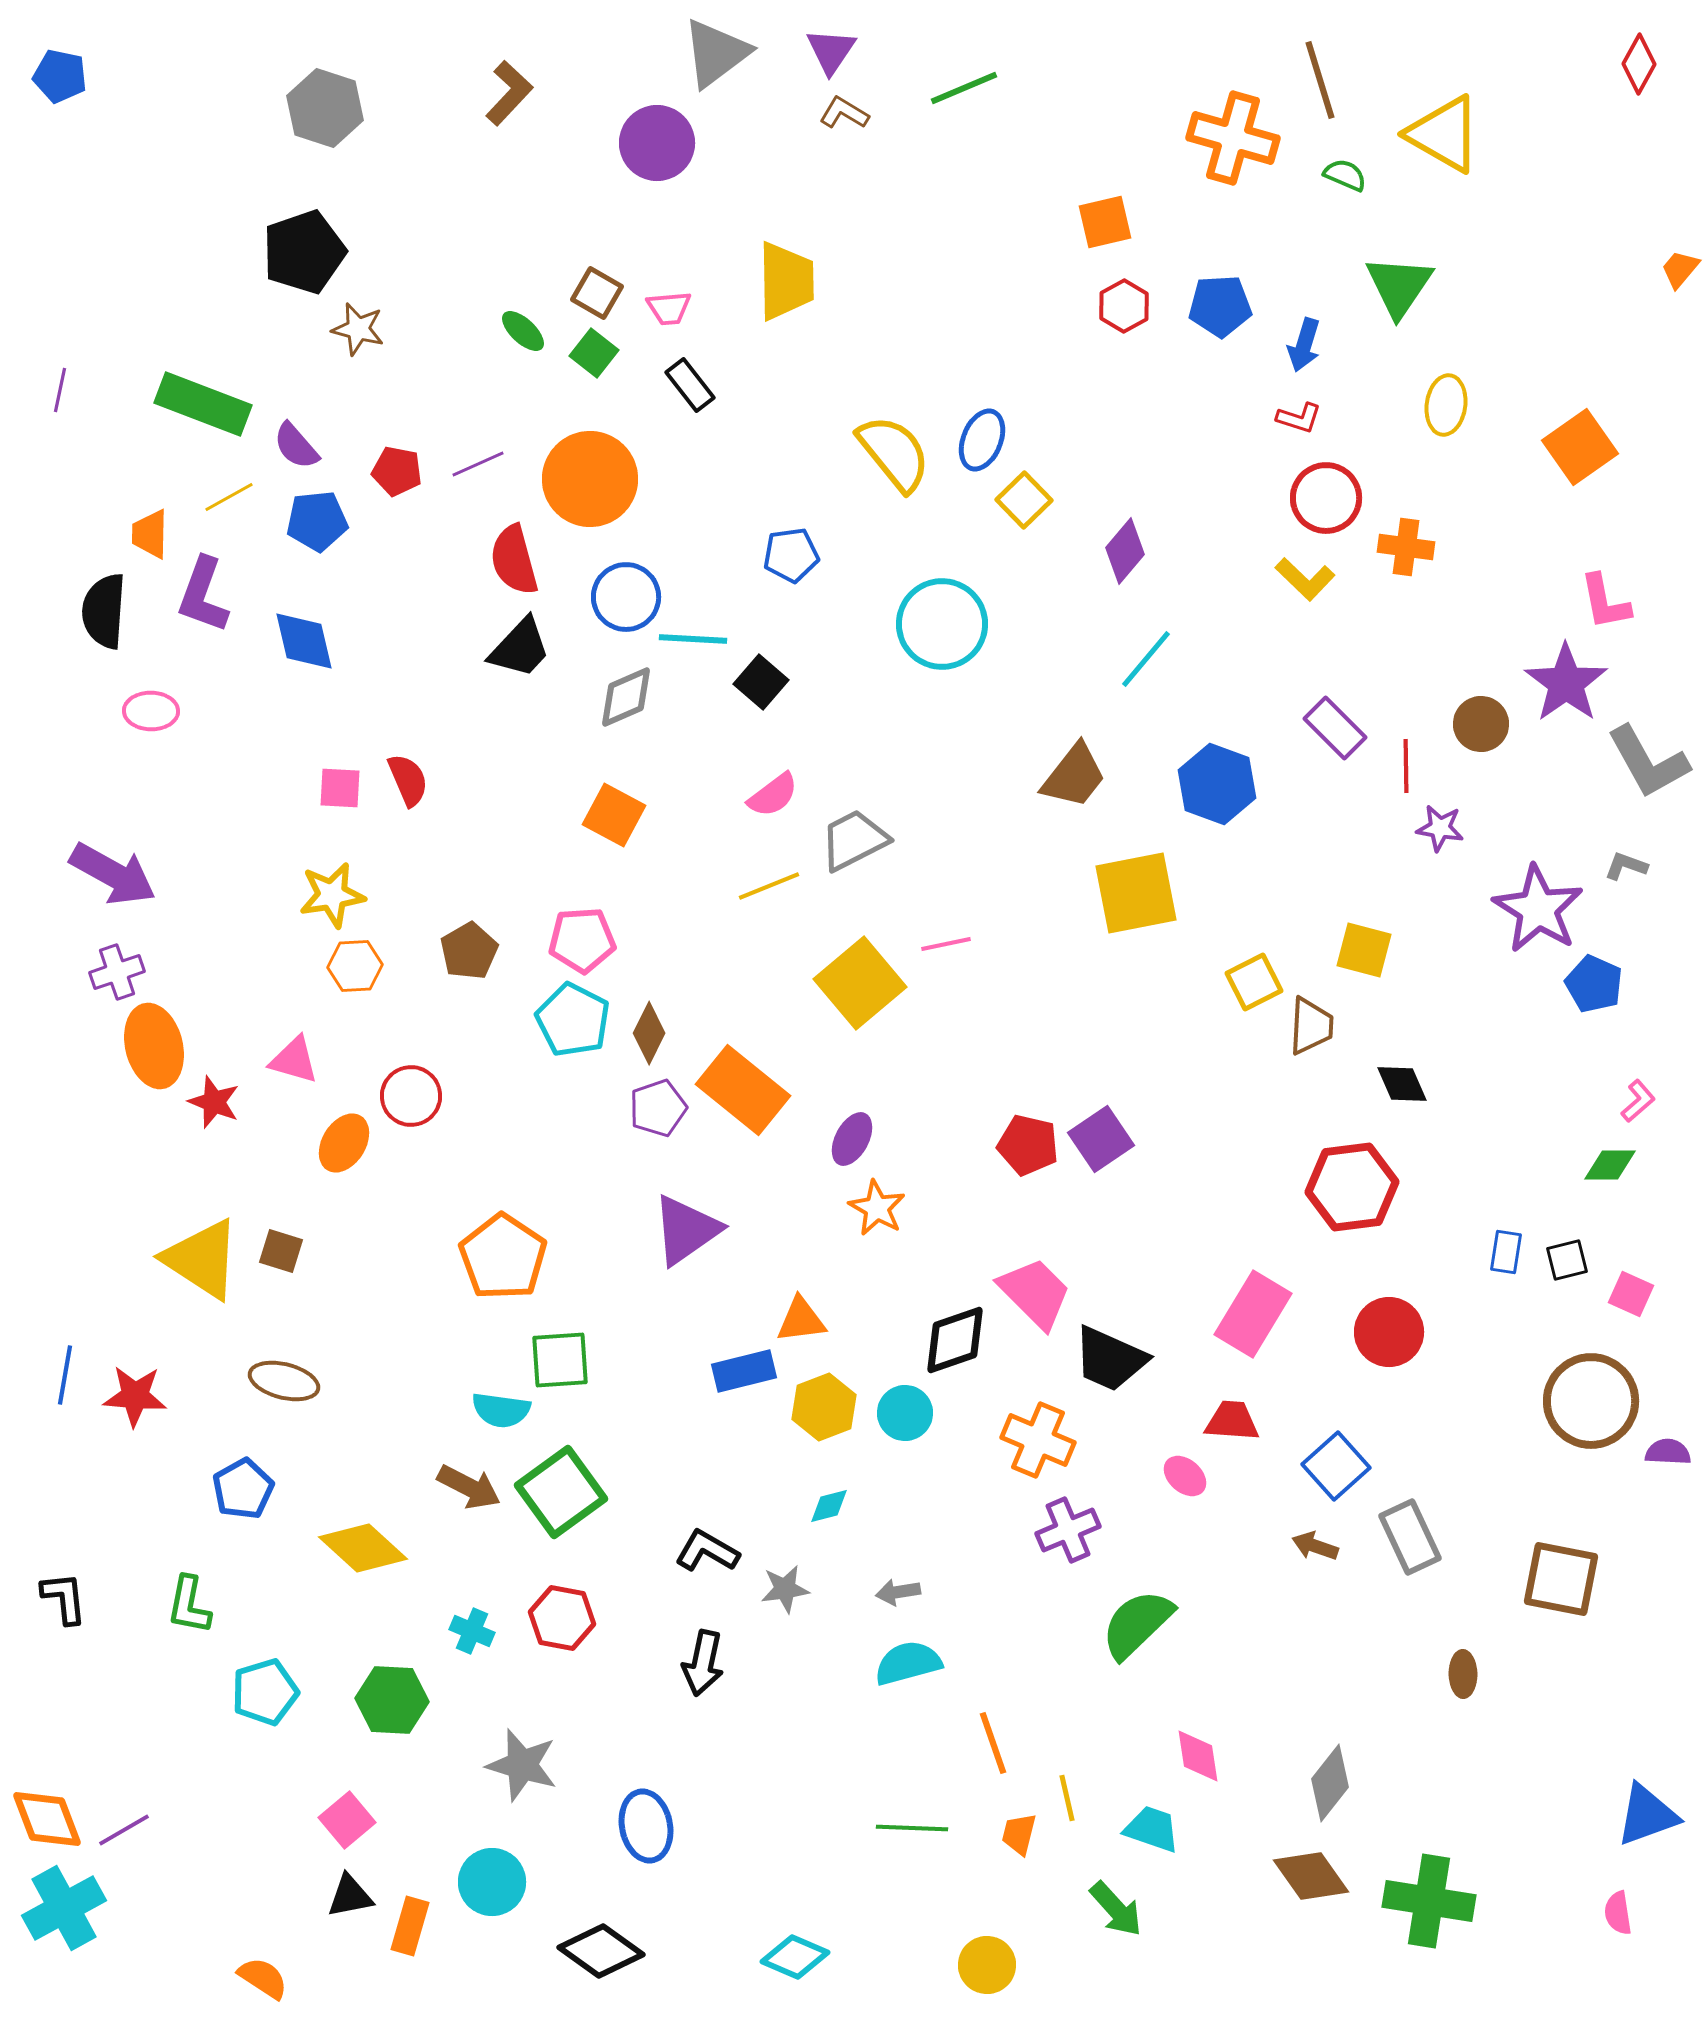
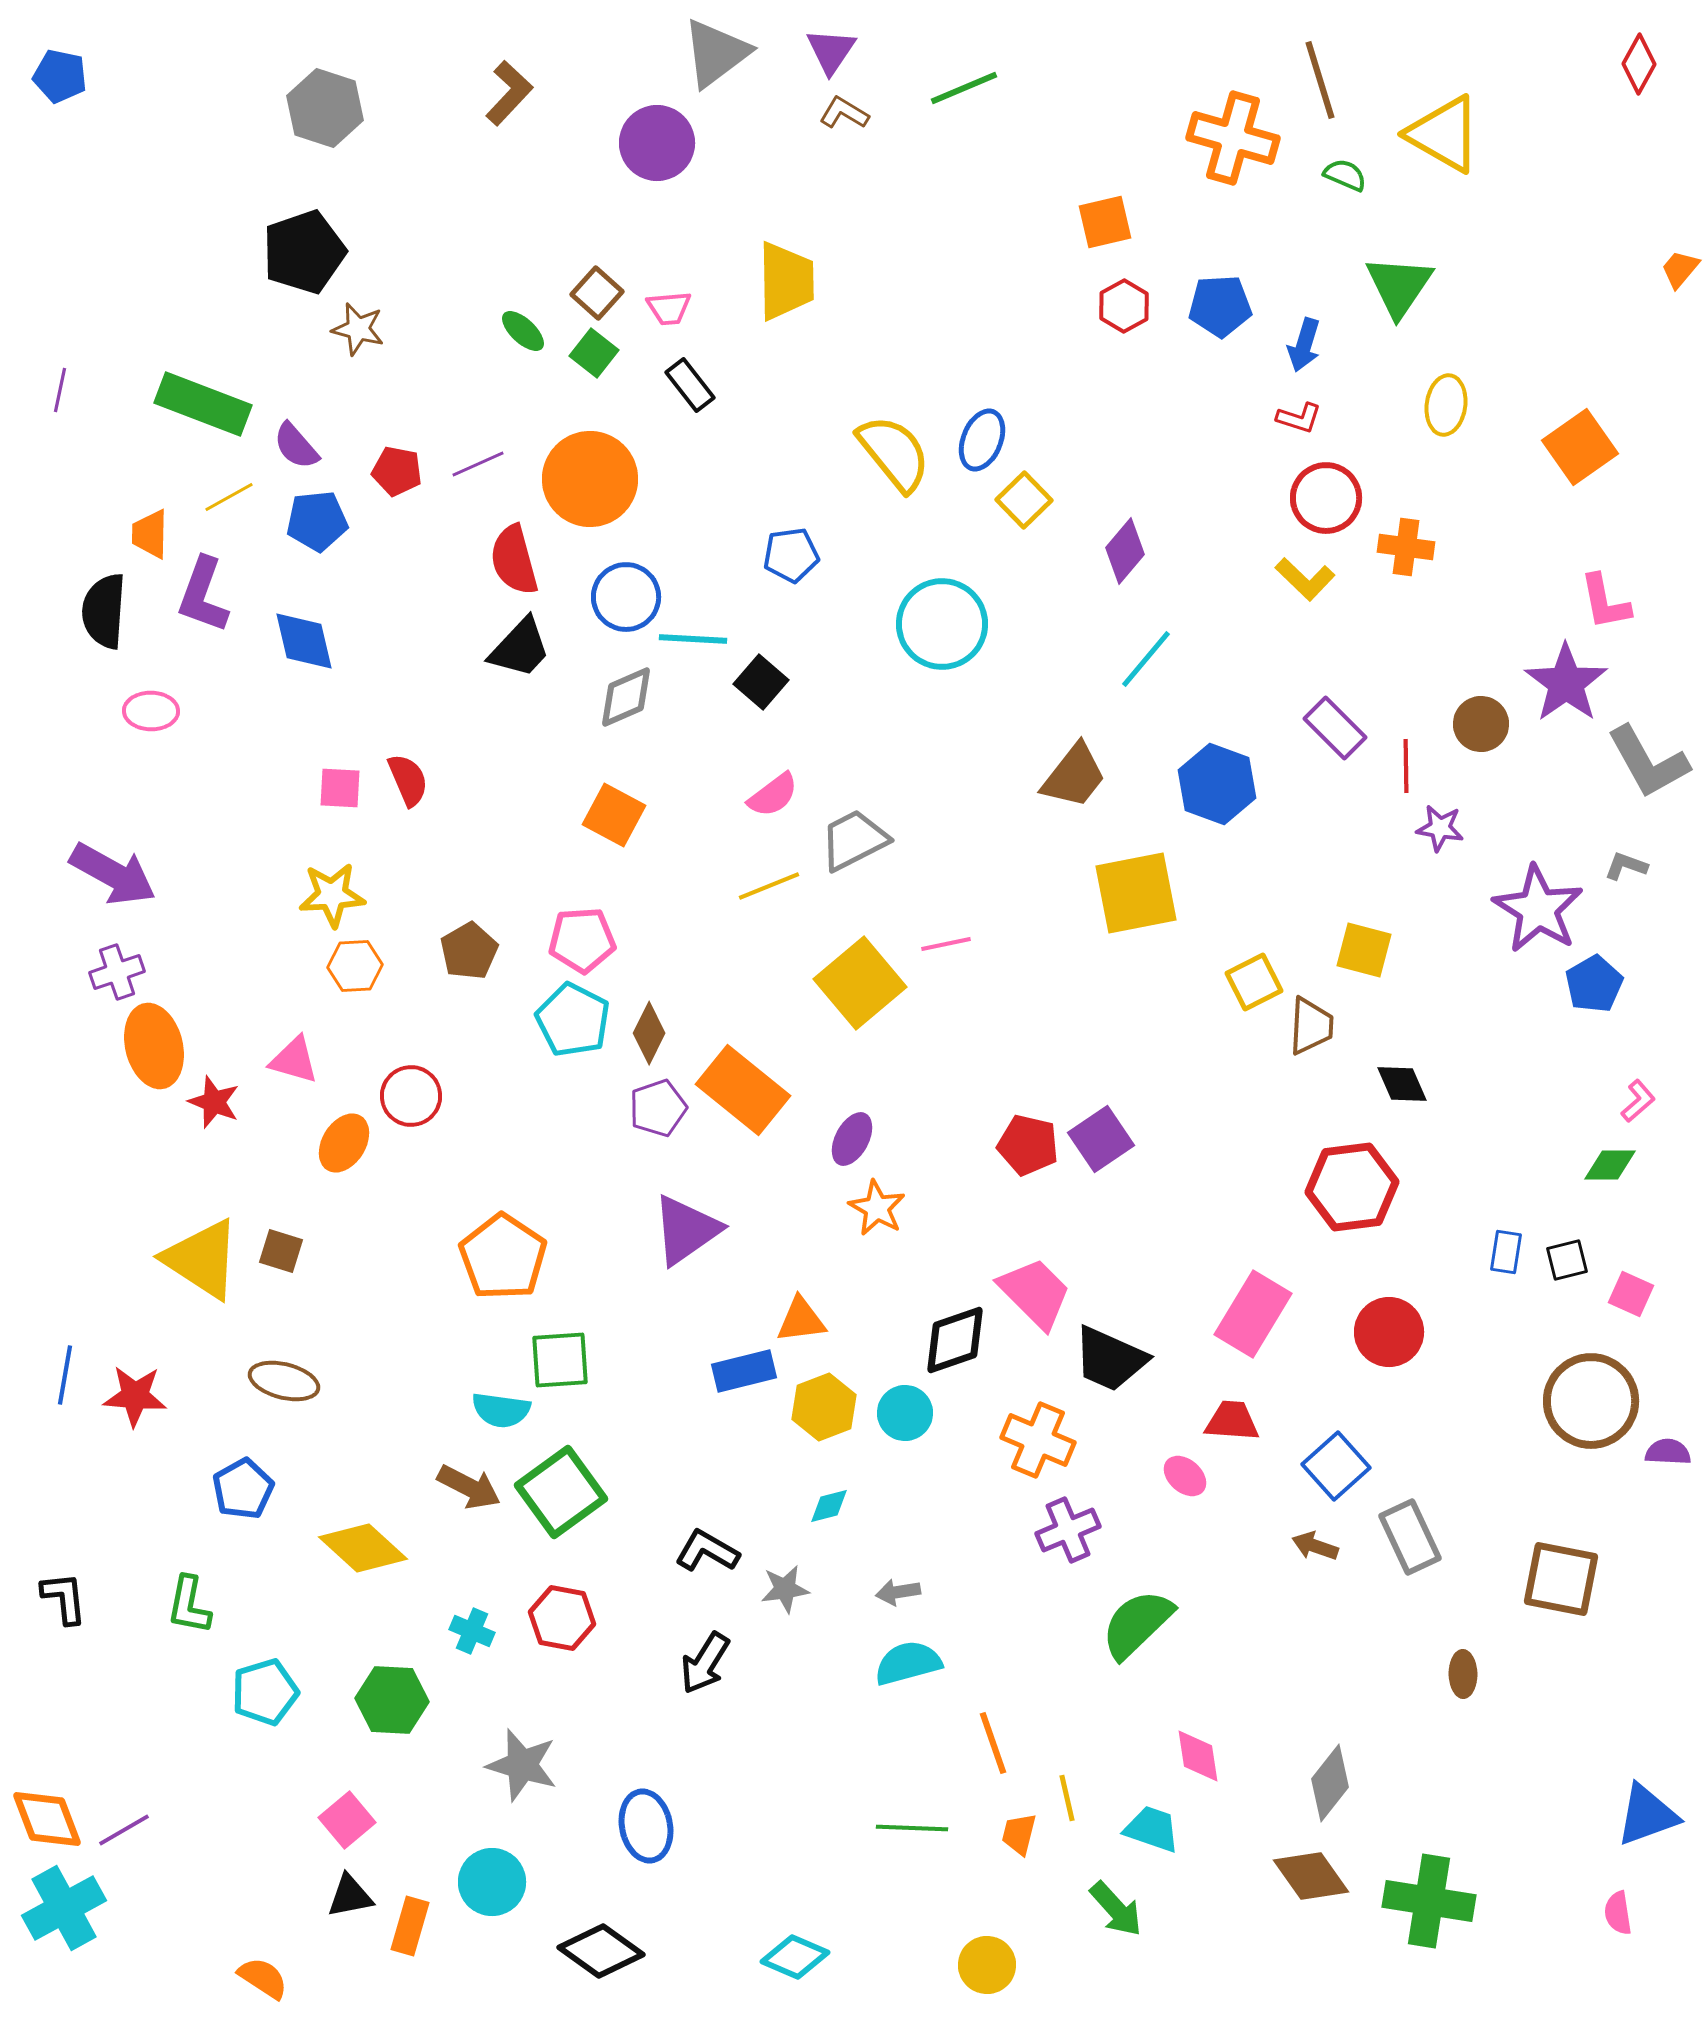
brown square at (597, 293): rotated 12 degrees clockwise
yellow star at (332, 895): rotated 6 degrees clockwise
blue pentagon at (1594, 984): rotated 18 degrees clockwise
black arrow at (703, 1663): moved 2 px right; rotated 20 degrees clockwise
